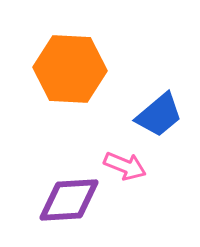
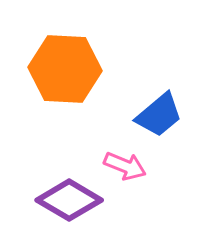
orange hexagon: moved 5 px left
purple diamond: rotated 34 degrees clockwise
